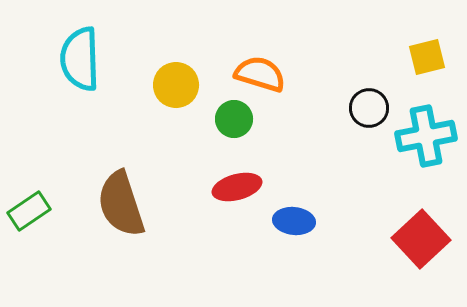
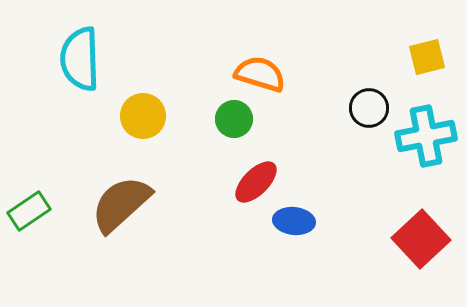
yellow circle: moved 33 px left, 31 px down
red ellipse: moved 19 px right, 5 px up; rotated 30 degrees counterclockwise
brown semicircle: rotated 66 degrees clockwise
